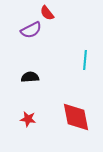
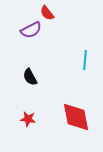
black semicircle: rotated 114 degrees counterclockwise
